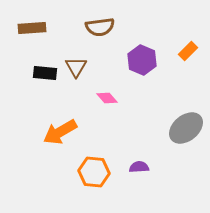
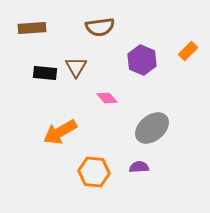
gray ellipse: moved 34 px left
